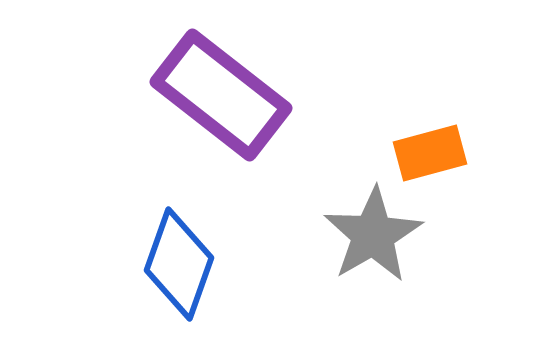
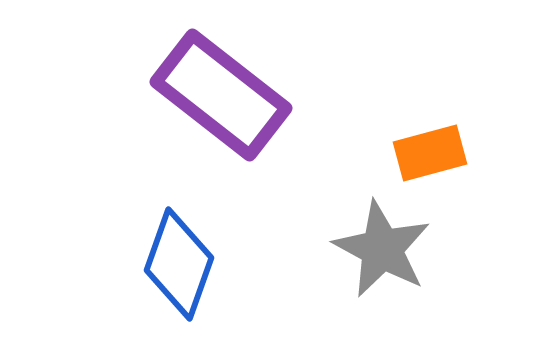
gray star: moved 9 px right, 14 px down; rotated 14 degrees counterclockwise
